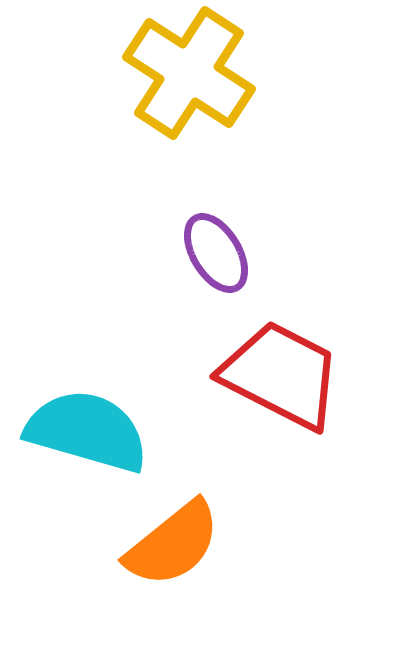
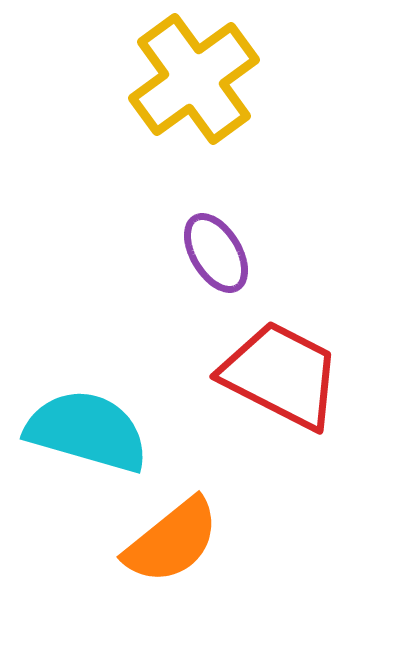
yellow cross: moved 5 px right, 6 px down; rotated 21 degrees clockwise
orange semicircle: moved 1 px left, 3 px up
